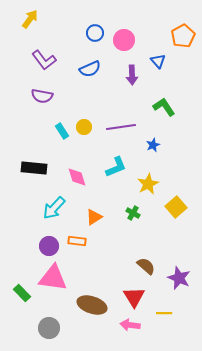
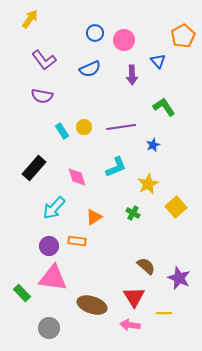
black rectangle: rotated 55 degrees counterclockwise
